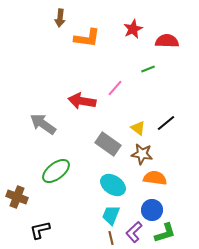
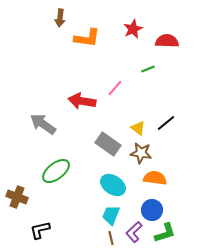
brown star: moved 1 px left, 1 px up
